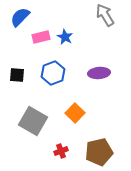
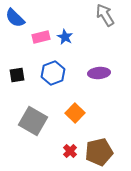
blue semicircle: moved 5 px left, 1 px down; rotated 90 degrees counterclockwise
black square: rotated 14 degrees counterclockwise
red cross: moved 9 px right; rotated 24 degrees counterclockwise
